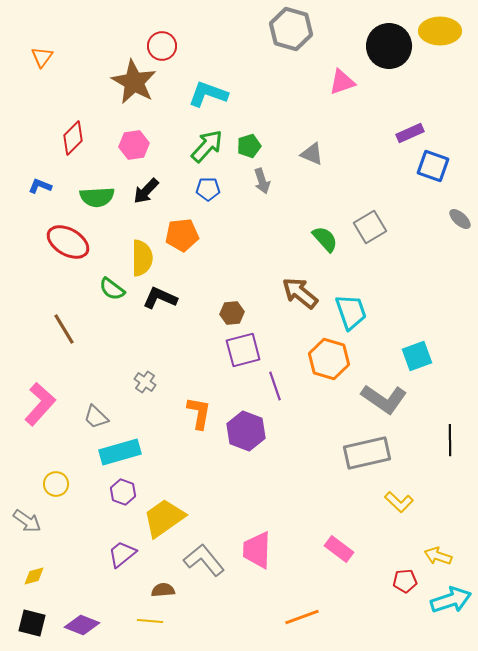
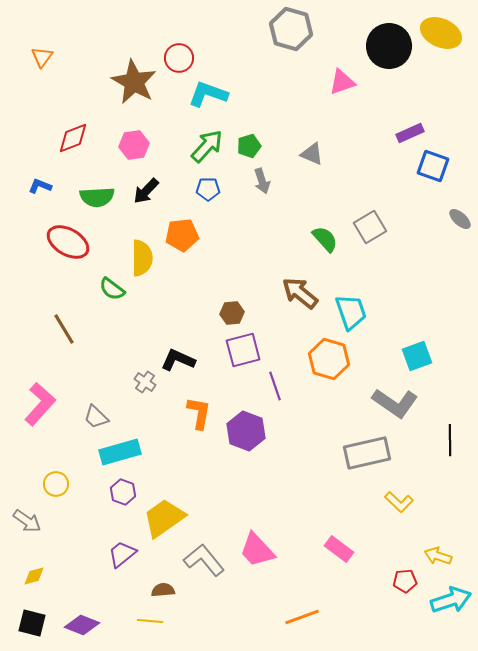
yellow ellipse at (440, 31): moved 1 px right, 2 px down; rotated 24 degrees clockwise
red circle at (162, 46): moved 17 px right, 12 px down
red diamond at (73, 138): rotated 24 degrees clockwise
black L-shape at (160, 298): moved 18 px right, 62 px down
gray L-shape at (384, 399): moved 11 px right, 4 px down
pink trapezoid at (257, 550): rotated 45 degrees counterclockwise
